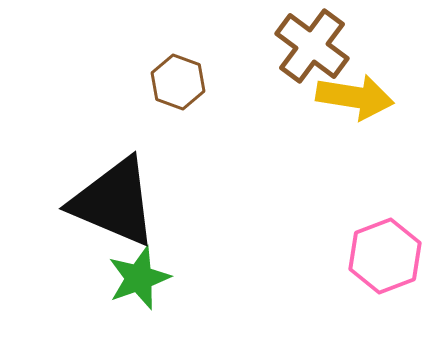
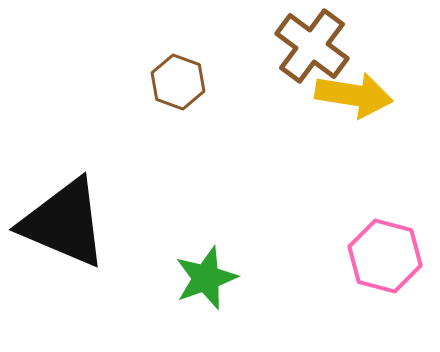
yellow arrow: moved 1 px left, 2 px up
black triangle: moved 50 px left, 21 px down
pink hexagon: rotated 24 degrees counterclockwise
green star: moved 67 px right
